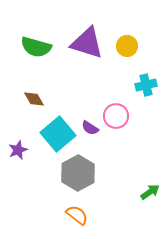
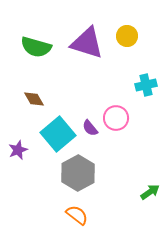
yellow circle: moved 10 px up
pink circle: moved 2 px down
purple semicircle: rotated 18 degrees clockwise
